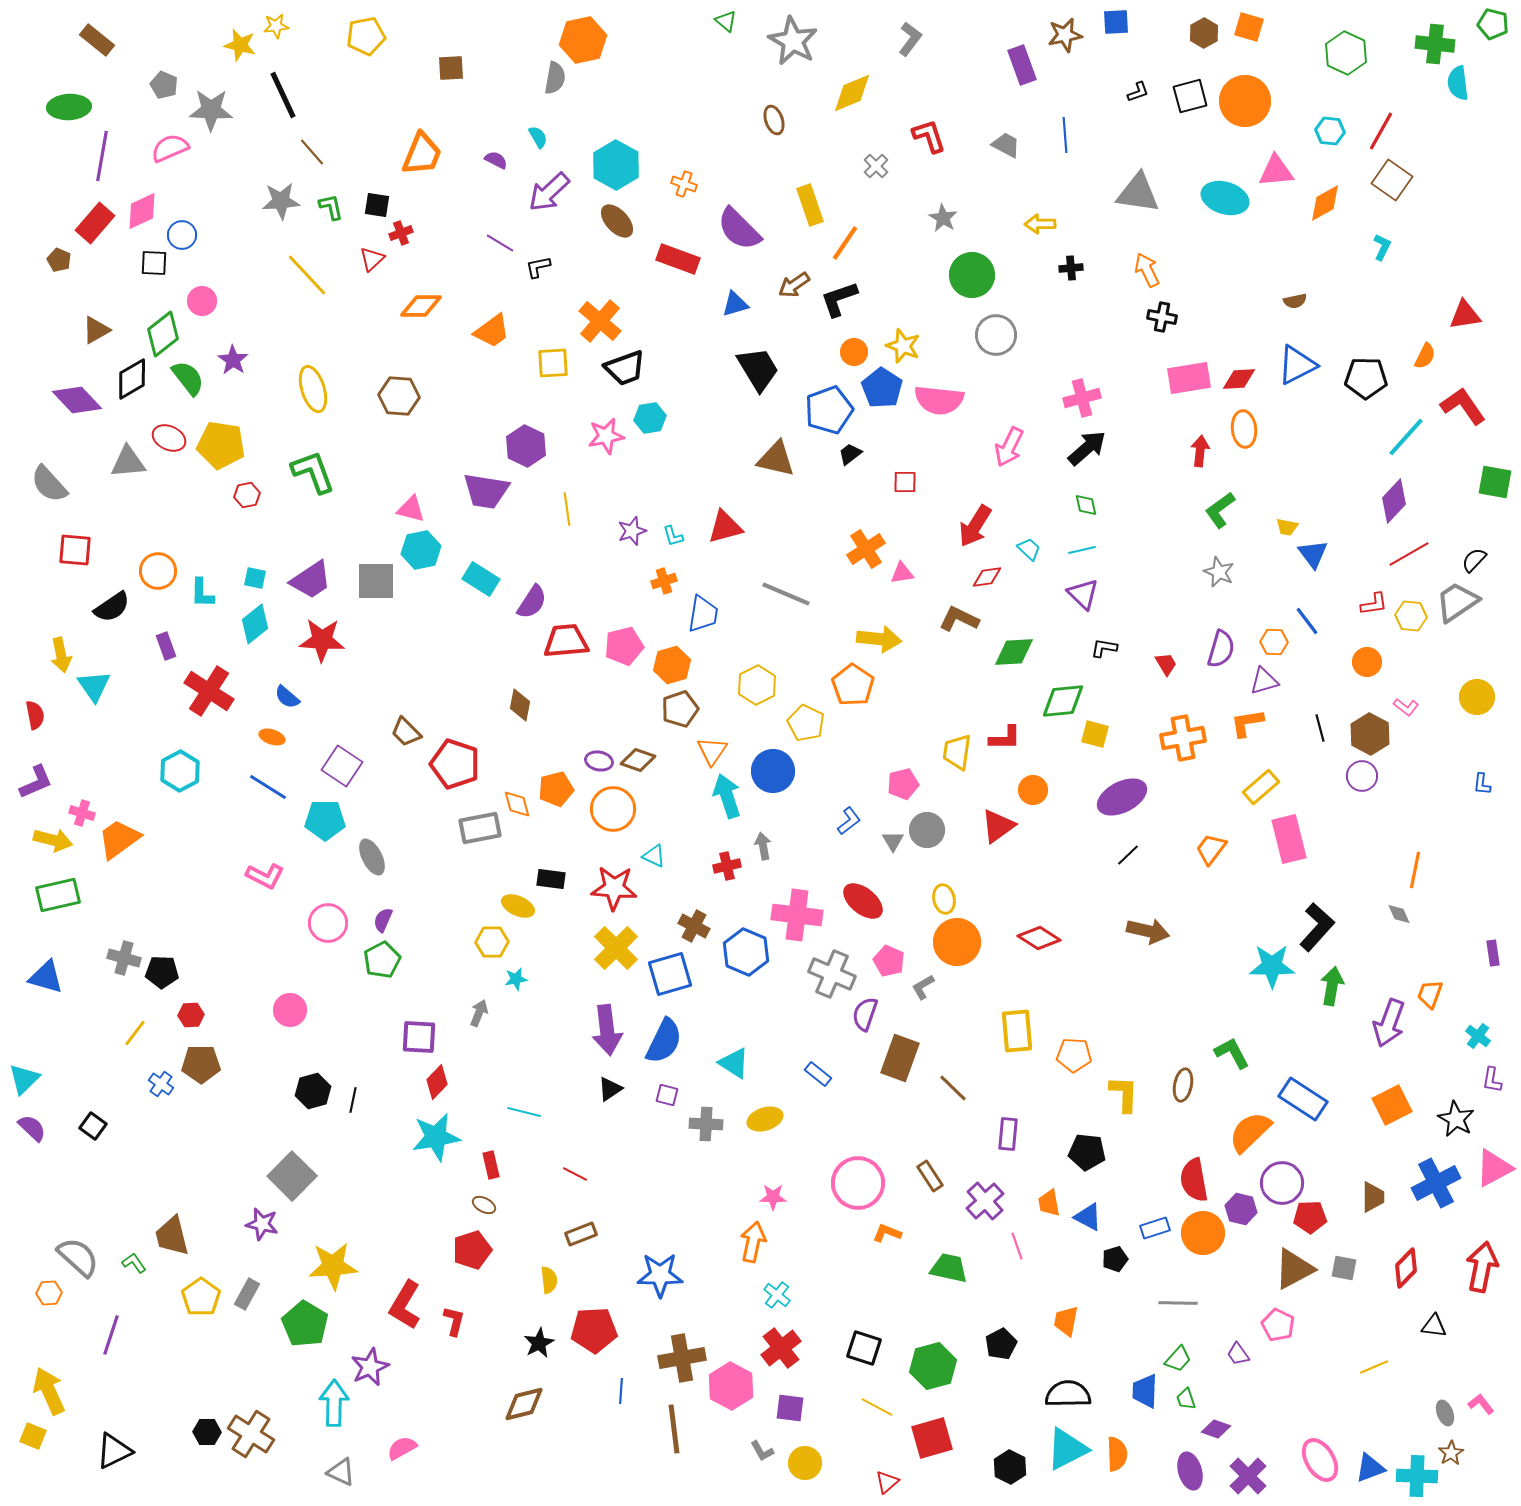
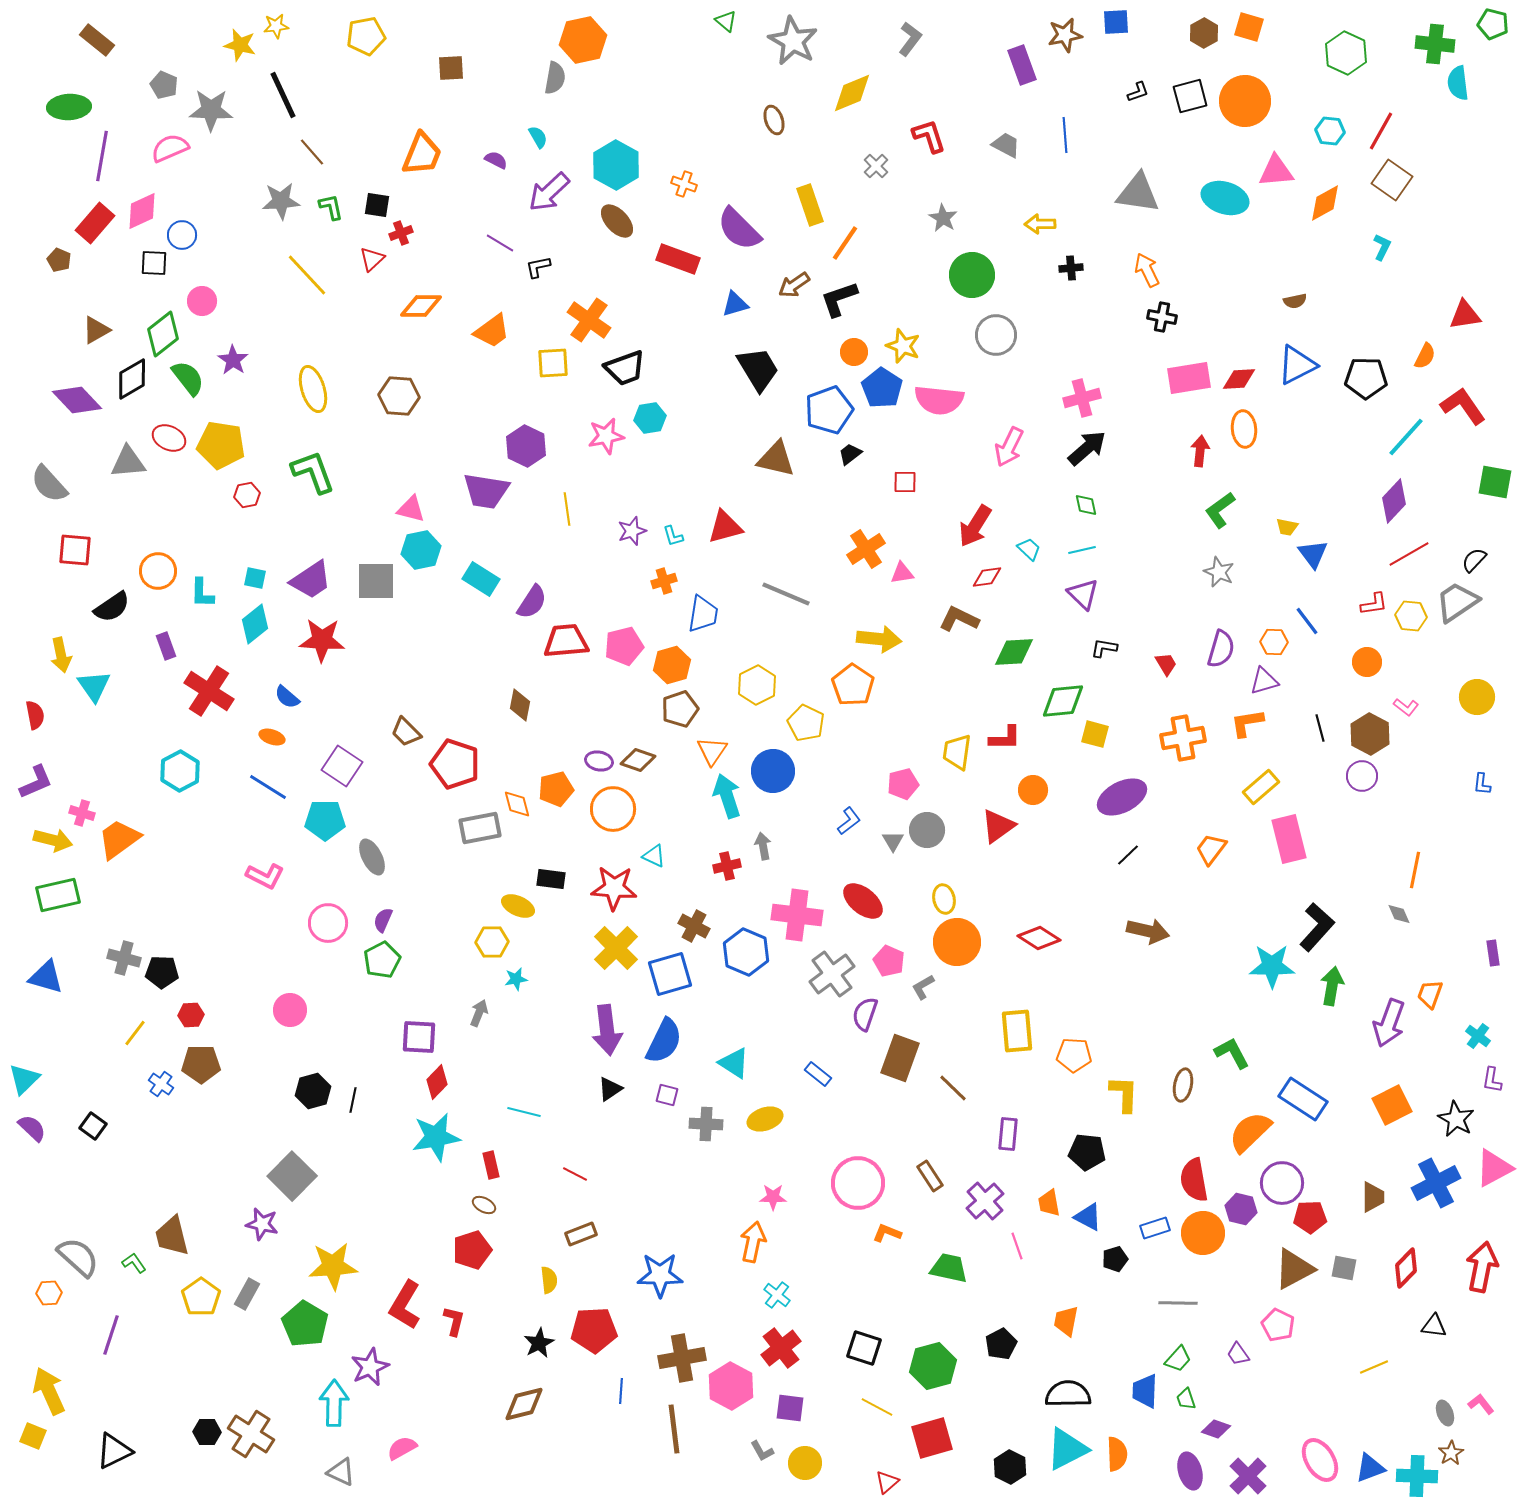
orange cross at (600, 321): moved 11 px left, 1 px up; rotated 6 degrees counterclockwise
gray cross at (832, 974): rotated 30 degrees clockwise
